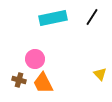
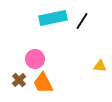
black line: moved 10 px left, 4 px down
yellow triangle: moved 8 px up; rotated 40 degrees counterclockwise
brown cross: rotated 32 degrees clockwise
